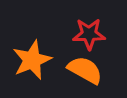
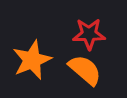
orange semicircle: rotated 12 degrees clockwise
